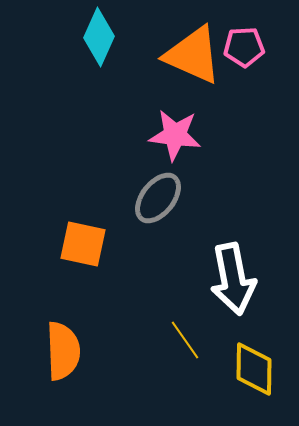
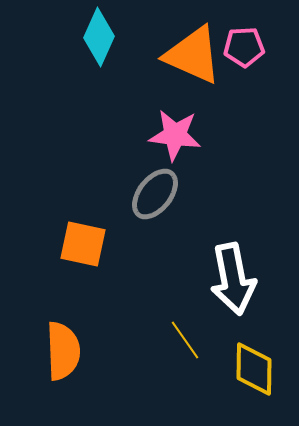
gray ellipse: moved 3 px left, 4 px up
